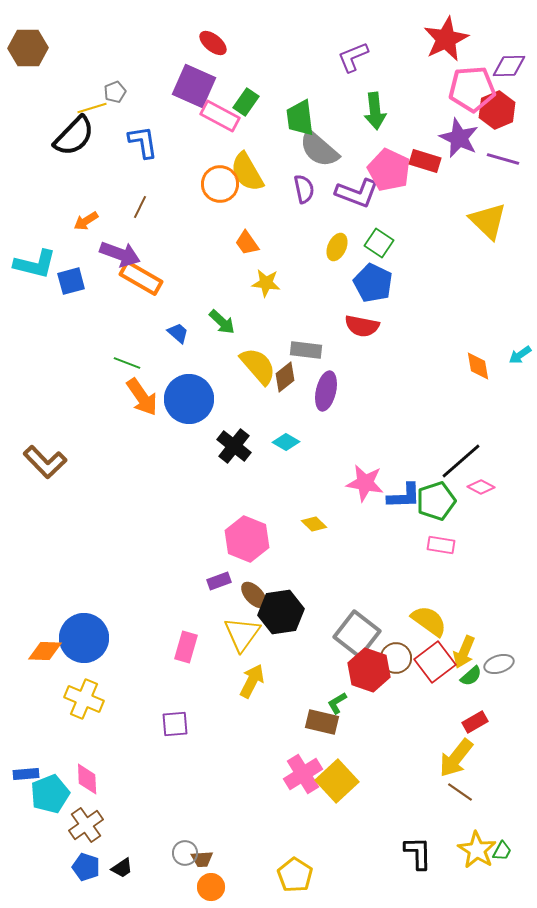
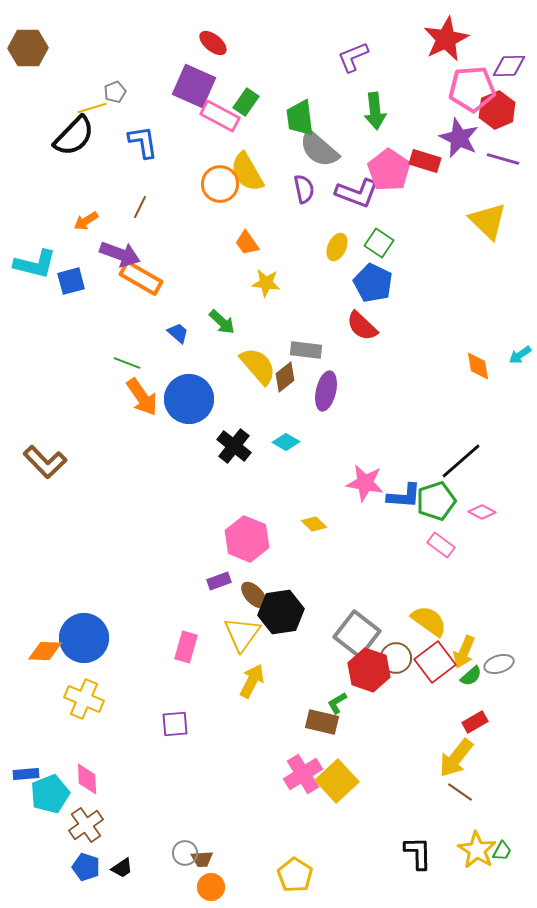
pink pentagon at (389, 170): rotated 9 degrees clockwise
red semicircle at (362, 326): rotated 32 degrees clockwise
pink diamond at (481, 487): moved 1 px right, 25 px down
blue L-shape at (404, 496): rotated 6 degrees clockwise
pink rectangle at (441, 545): rotated 28 degrees clockwise
